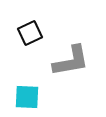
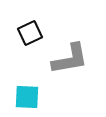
gray L-shape: moved 1 px left, 2 px up
